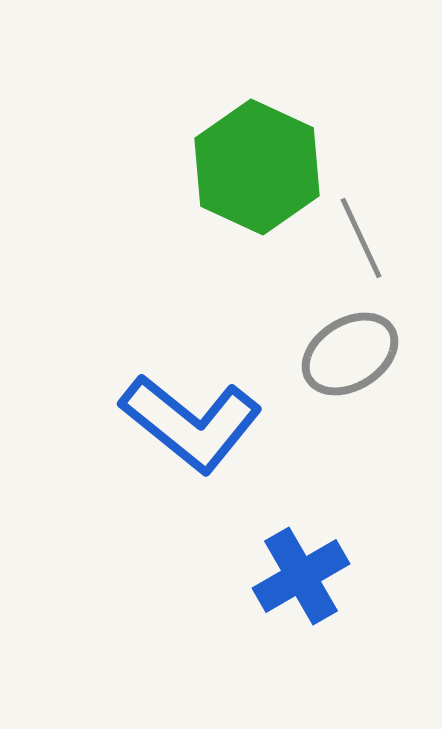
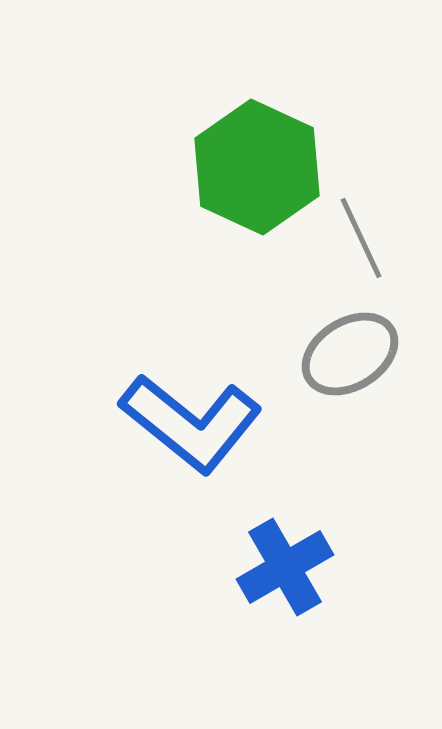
blue cross: moved 16 px left, 9 px up
